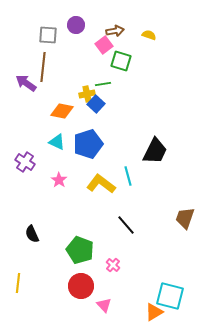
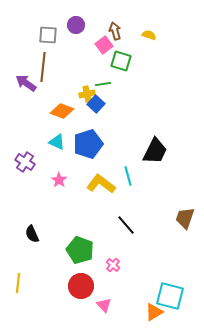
brown arrow: rotated 96 degrees counterclockwise
orange diamond: rotated 10 degrees clockwise
